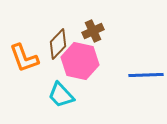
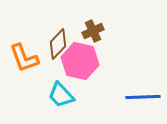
blue line: moved 3 px left, 22 px down
